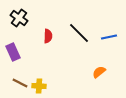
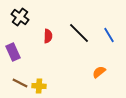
black cross: moved 1 px right, 1 px up
blue line: moved 2 px up; rotated 70 degrees clockwise
